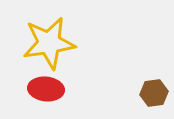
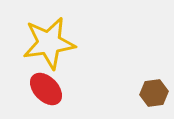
red ellipse: rotated 40 degrees clockwise
